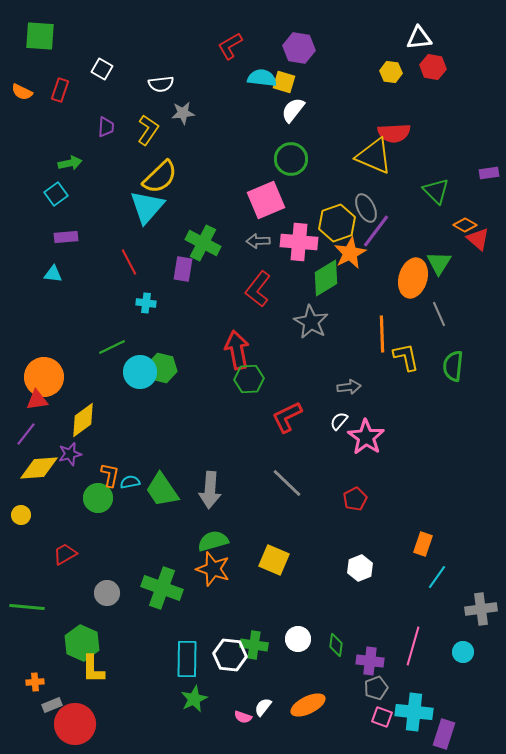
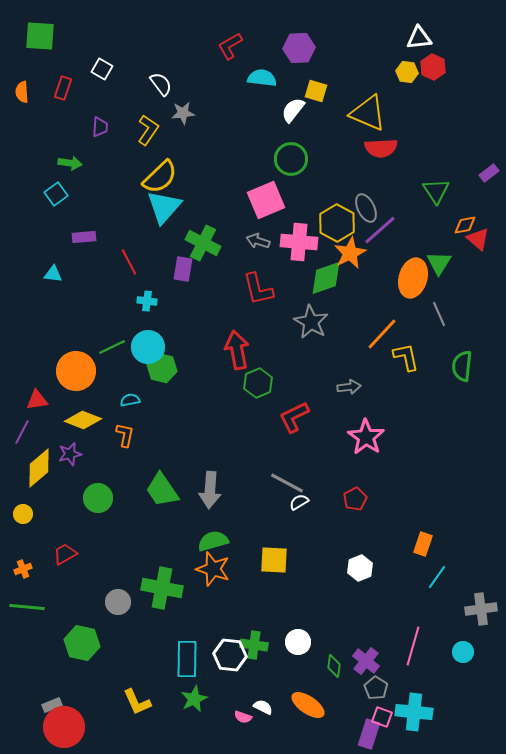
purple hexagon at (299, 48): rotated 12 degrees counterclockwise
red hexagon at (433, 67): rotated 15 degrees clockwise
yellow hexagon at (391, 72): moved 16 px right
yellow square at (284, 82): moved 32 px right, 9 px down
white semicircle at (161, 84): rotated 120 degrees counterclockwise
red rectangle at (60, 90): moved 3 px right, 2 px up
orange semicircle at (22, 92): rotated 60 degrees clockwise
purple trapezoid at (106, 127): moved 6 px left
red semicircle at (394, 133): moved 13 px left, 15 px down
yellow triangle at (374, 156): moved 6 px left, 43 px up
green arrow at (70, 163): rotated 20 degrees clockwise
purple rectangle at (489, 173): rotated 30 degrees counterclockwise
green triangle at (436, 191): rotated 12 degrees clockwise
cyan triangle at (147, 207): moved 17 px right
yellow hexagon at (337, 223): rotated 12 degrees counterclockwise
orange diamond at (465, 225): rotated 40 degrees counterclockwise
purple line at (376, 231): moved 4 px right, 1 px up; rotated 12 degrees clockwise
purple rectangle at (66, 237): moved 18 px right
gray arrow at (258, 241): rotated 20 degrees clockwise
green diamond at (326, 278): rotated 12 degrees clockwise
red L-shape at (258, 289): rotated 51 degrees counterclockwise
cyan cross at (146, 303): moved 1 px right, 2 px up
orange line at (382, 334): rotated 45 degrees clockwise
green semicircle at (453, 366): moved 9 px right
cyan circle at (140, 372): moved 8 px right, 25 px up
orange circle at (44, 377): moved 32 px right, 6 px up
green hexagon at (249, 379): moved 9 px right, 4 px down; rotated 20 degrees counterclockwise
red L-shape at (287, 417): moved 7 px right
yellow diamond at (83, 420): rotated 57 degrees clockwise
white semicircle at (339, 421): moved 40 px left, 81 px down; rotated 18 degrees clockwise
purple line at (26, 434): moved 4 px left, 2 px up; rotated 10 degrees counterclockwise
yellow diamond at (39, 468): rotated 36 degrees counterclockwise
orange L-shape at (110, 475): moved 15 px right, 40 px up
cyan semicircle at (130, 482): moved 82 px up
gray line at (287, 483): rotated 16 degrees counterclockwise
yellow circle at (21, 515): moved 2 px right, 1 px up
yellow square at (274, 560): rotated 20 degrees counterclockwise
green cross at (162, 588): rotated 9 degrees counterclockwise
gray circle at (107, 593): moved 11 px right, 9 px down
white circle at (298, 639): moved 3 px down
green hexagon at (82, 643): rotated 12 degrees counterclockwise
green diamond at (336, 645): moved 2 px left, 21 px down
purple cross at (370, 661): moved 4 px left; rotated 32 degrees clockwise
yellow L-shape at (93, 669): moved 44 px right, 33 px down; rotated 24 degrees counterclockwise
orange cross at (35, 682): moved 12 px left, 113 px up; rotated 18 degrees counterclockwise
gray pentagon at (376, 688): rotated 20 degrees counterclockwise
orange ellipse at (308, 705): rotated 60 degrees clockwise
white semicircle at (263, 707): rotated 78 degrees clockwise
red circle at (75, 724): moved 11 px left, 3 px down
purple rectangle at (444, 734): moved 75 px left
